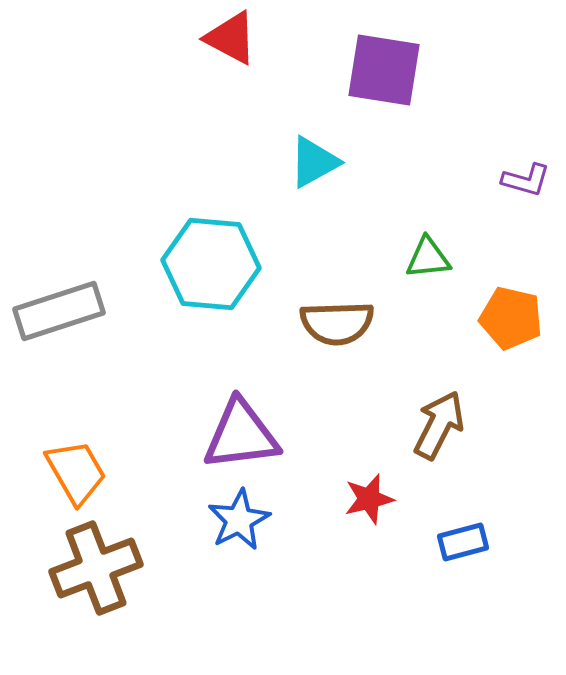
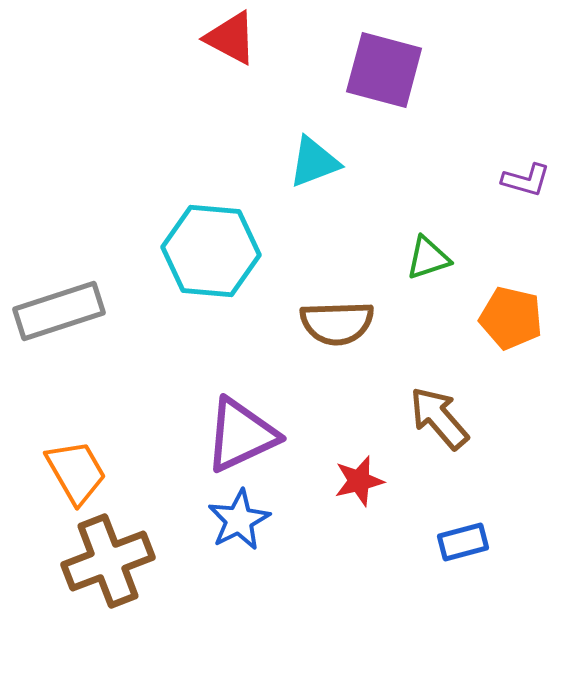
purple square: rotated 6 degrees clockwise
cyan triangle: rotated 8 degrees clockwise
green triangle: rotated 12 degrees counterclockwise
cyan hexagon: moved 13 px up
brown arrow: moved 7 px up; rotated 68 degrees counterclockwise
purple triangle: rotated 18 degrees counterclockwise
red star: moved 10 px left, 18 px up
brown cross: moved 12 px right, 7 px up
